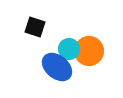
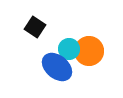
black square: rotated 15 degrees clockwise
